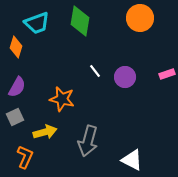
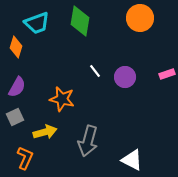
orange L-shape: moved 1 px down
